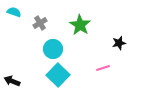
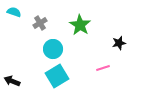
cyan square: moved 1 px left, 1 px down; rotated 15 degrees clockwise
